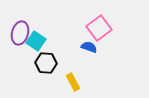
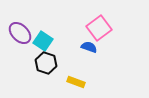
purple ellipse: rotated 60 degrees counterclockwise
cyan square: moved 7 px right
black hexagon: rotated 15 degrees clockwise
yellow rectangle: moved 3 px right; rotated 42 degrees counterclockwise
